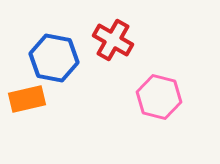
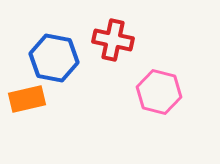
red cross: rotated 18 degrees counterclockwise
pink hexagon: moved 5 px up
